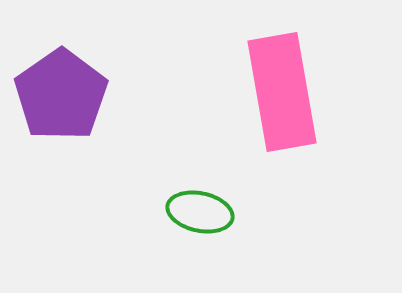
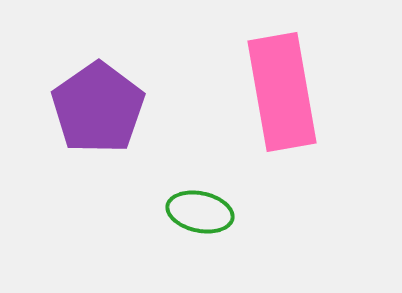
purple pentagon: moved 37 px right, 13 px down
